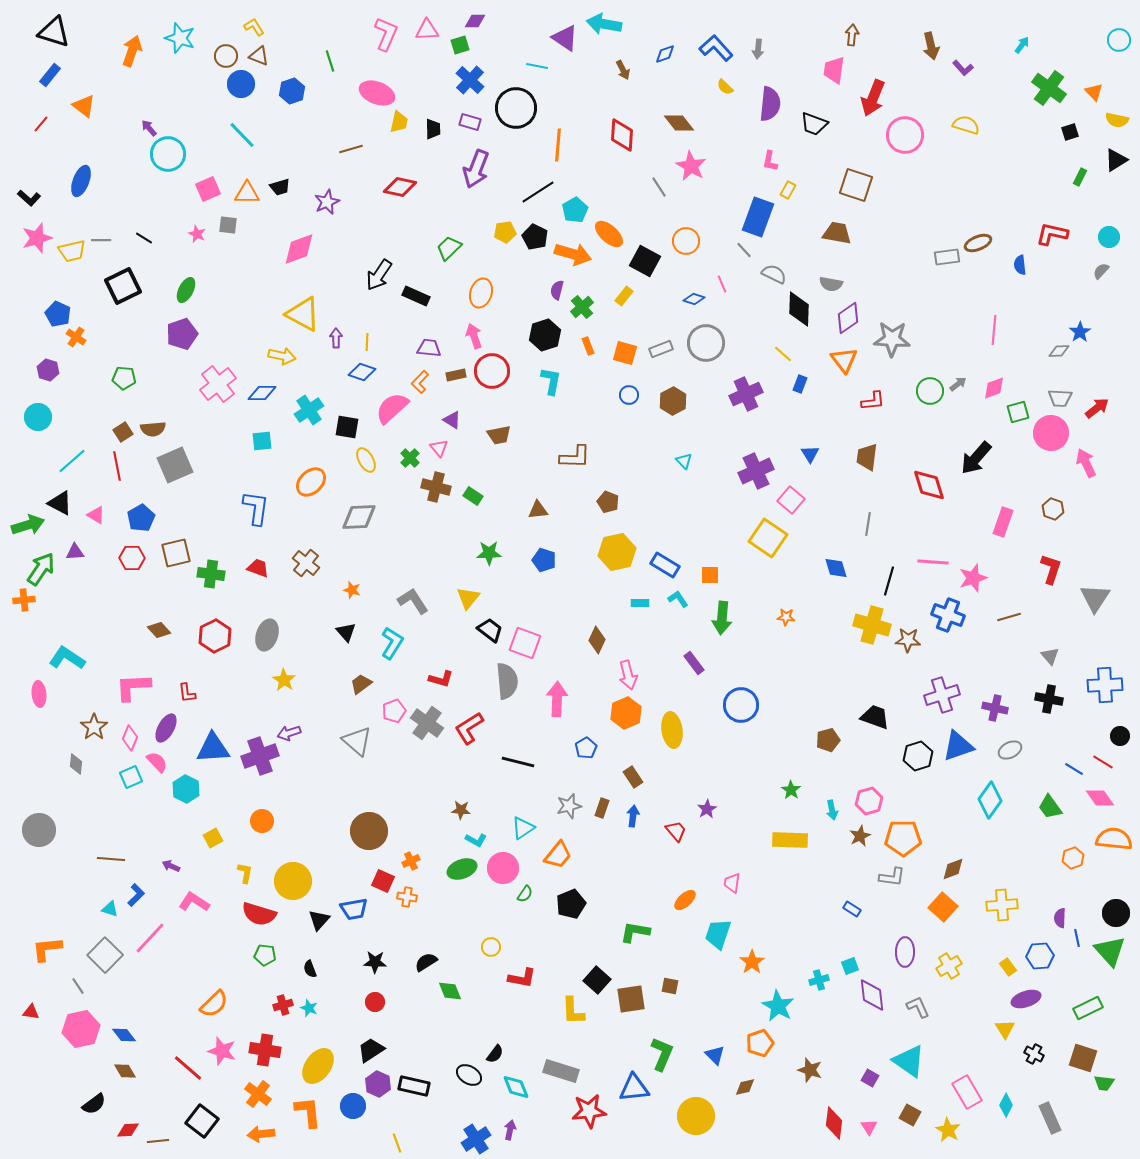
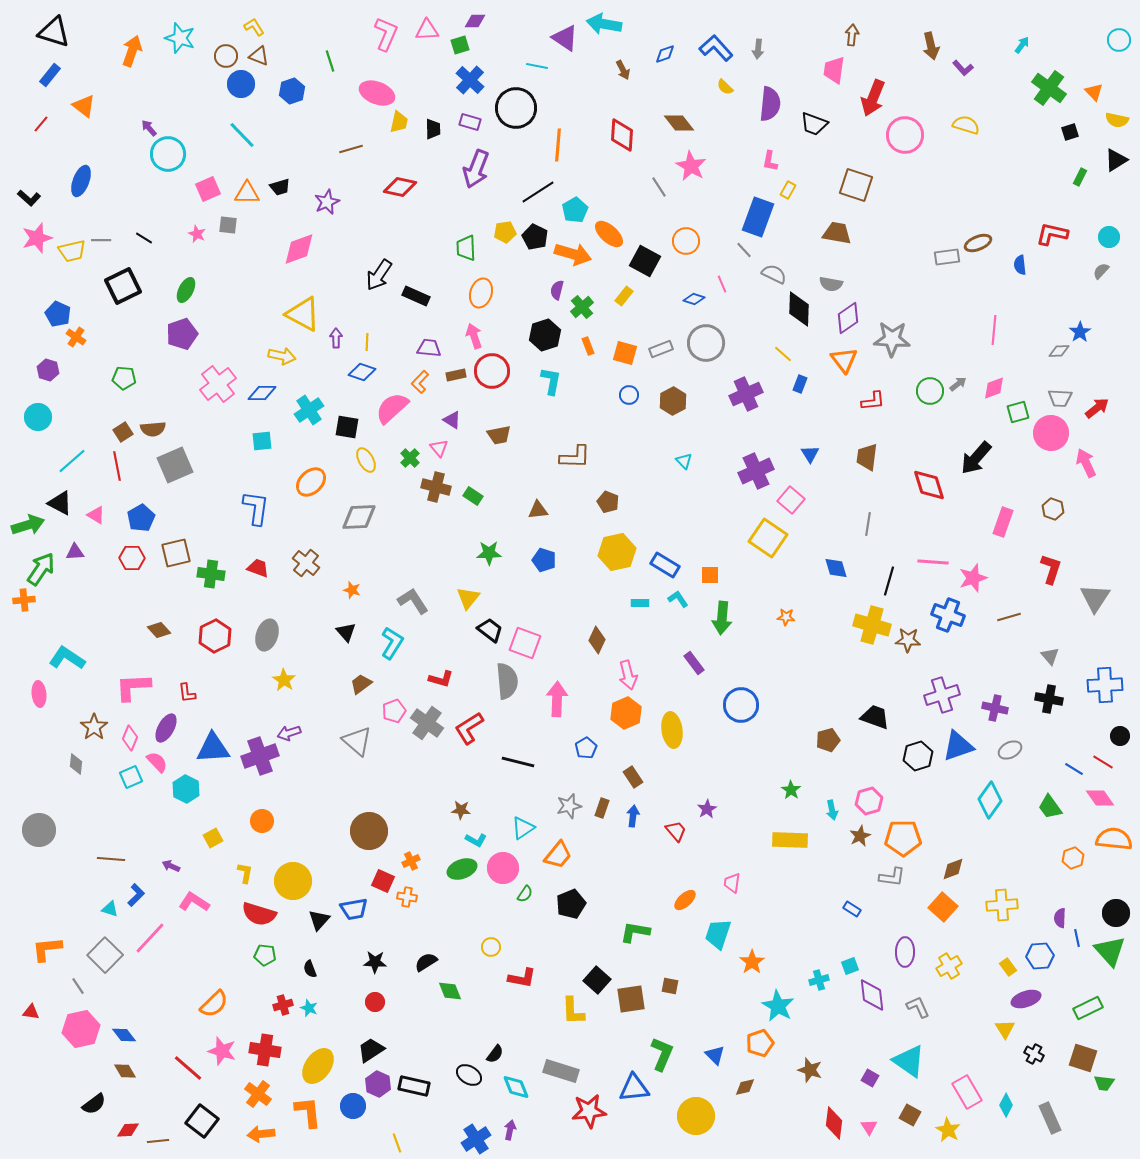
green trapezoid at (449, 248): moved 17 px right; rotated 48 degrees counterclockwise
